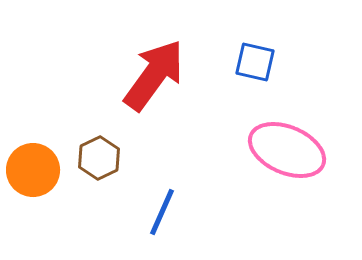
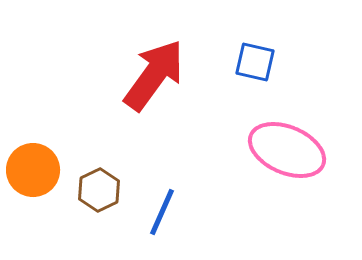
brown hexagon: moved 32 px down
